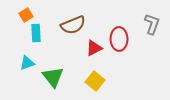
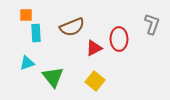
orange square: rotated 32 degrees clockwise
brown semicircle: moved 1 px left, 2 px down
